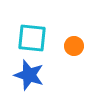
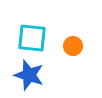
orange circle: moved 1 px left
